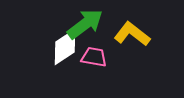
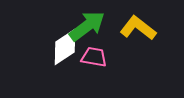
green arrow: moved 2 px right, 2 px down
yellow L-shape: moved 6 px right, 6 px up
